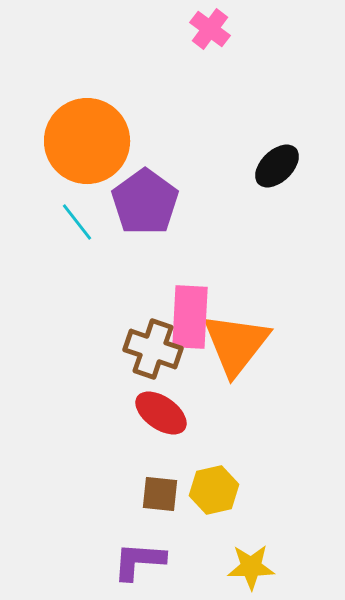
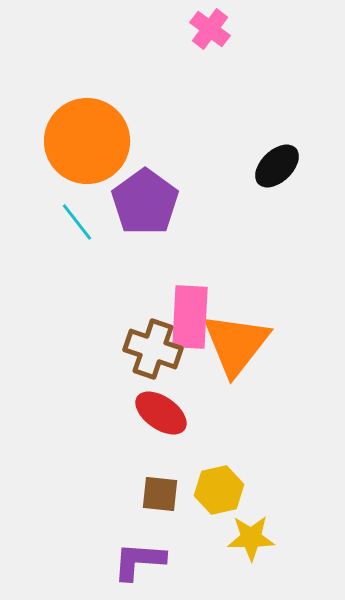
yellow hexagon: moved 5 px right
yellow star: moved 29 px up
